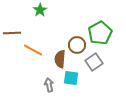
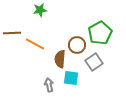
green star: rotated 24 degrees clockwise
orange line: moved 2 px right, 6 px up
